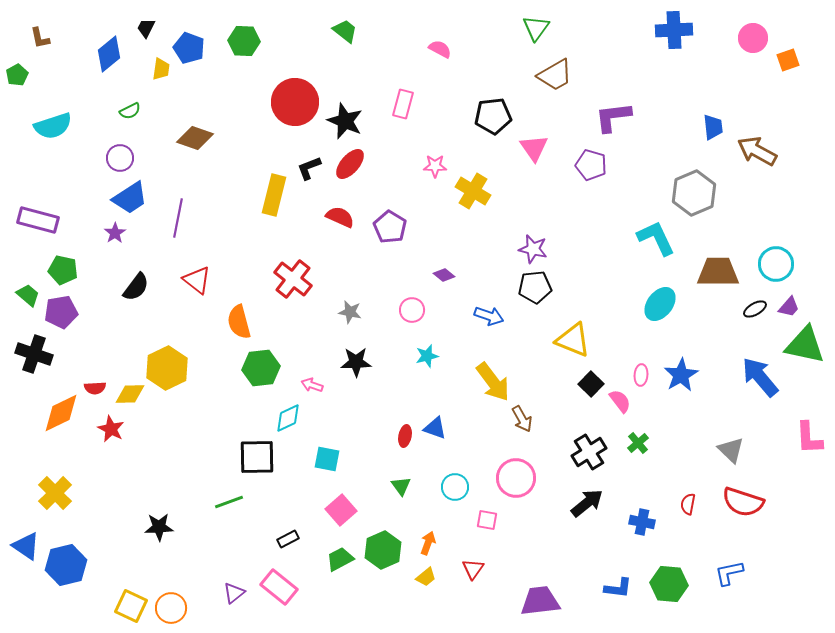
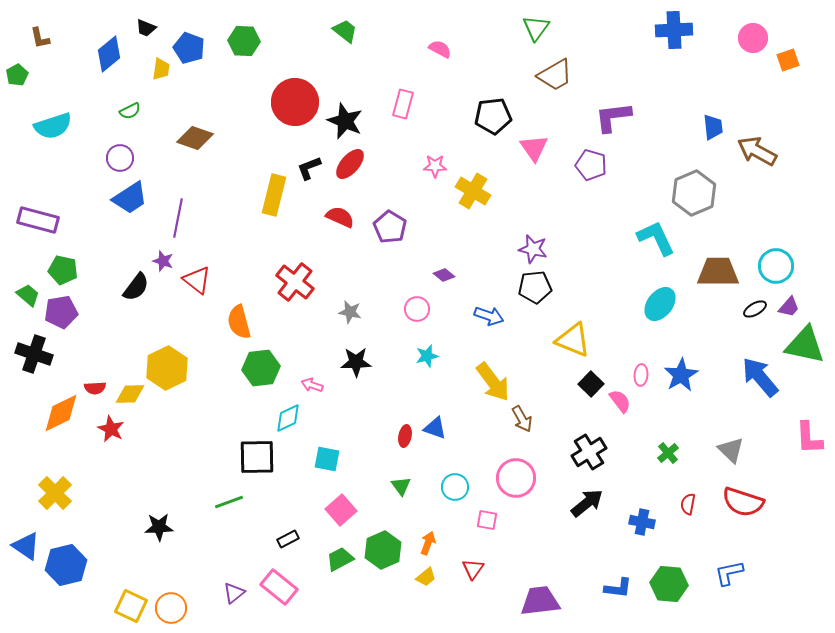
black trapezoid at (146, 28): rotated 95 degrees counterclockwise
purple star at (115, 233): moved 48 px right, 28 px down; rotated 20 degrees counterclockwise
cyan circle at (776, 264): moved 2 px down
red cross at (293, 279): moved 2 px right, 3 px down
pink circle at (412, 310): moved 5 px right, 1 px up
green cross at (638, 443): moved 30 px right, 10 px down
